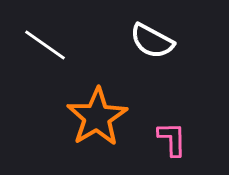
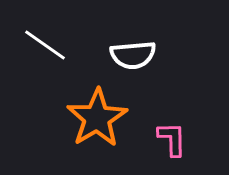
white semicircle: moved 19 px left, 14 px down; rotated 33 degrees counterclockwise
orange star: moved 1 px down
